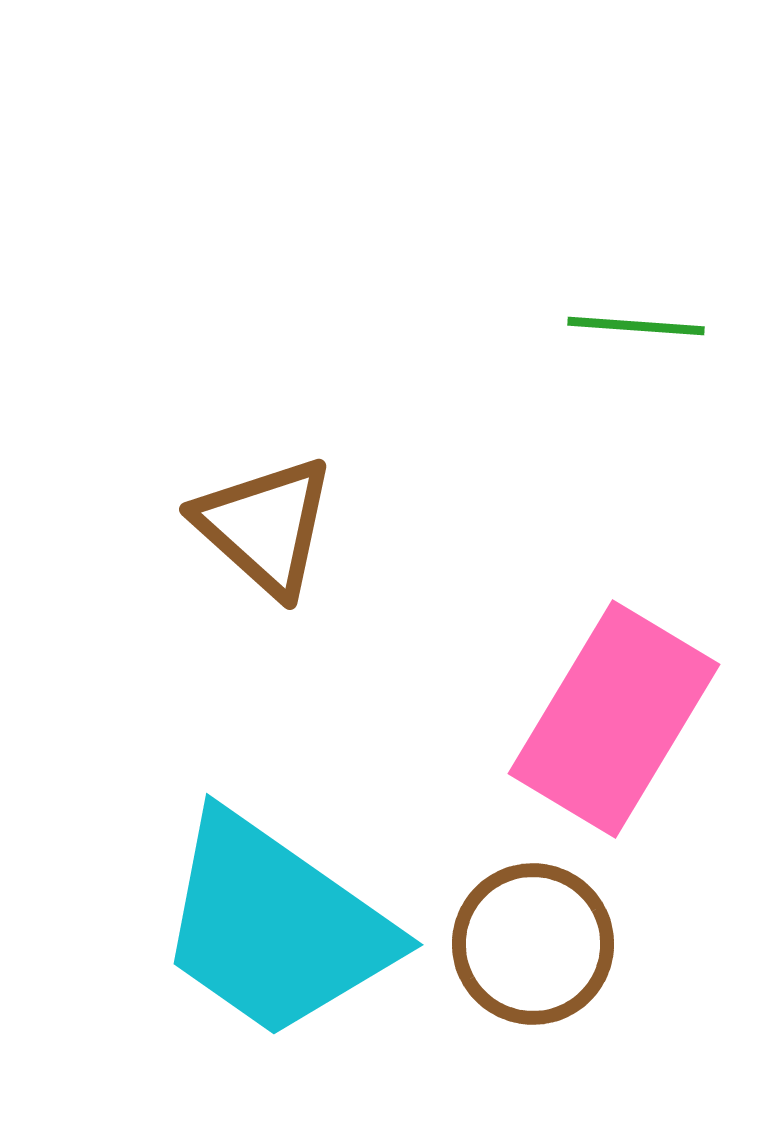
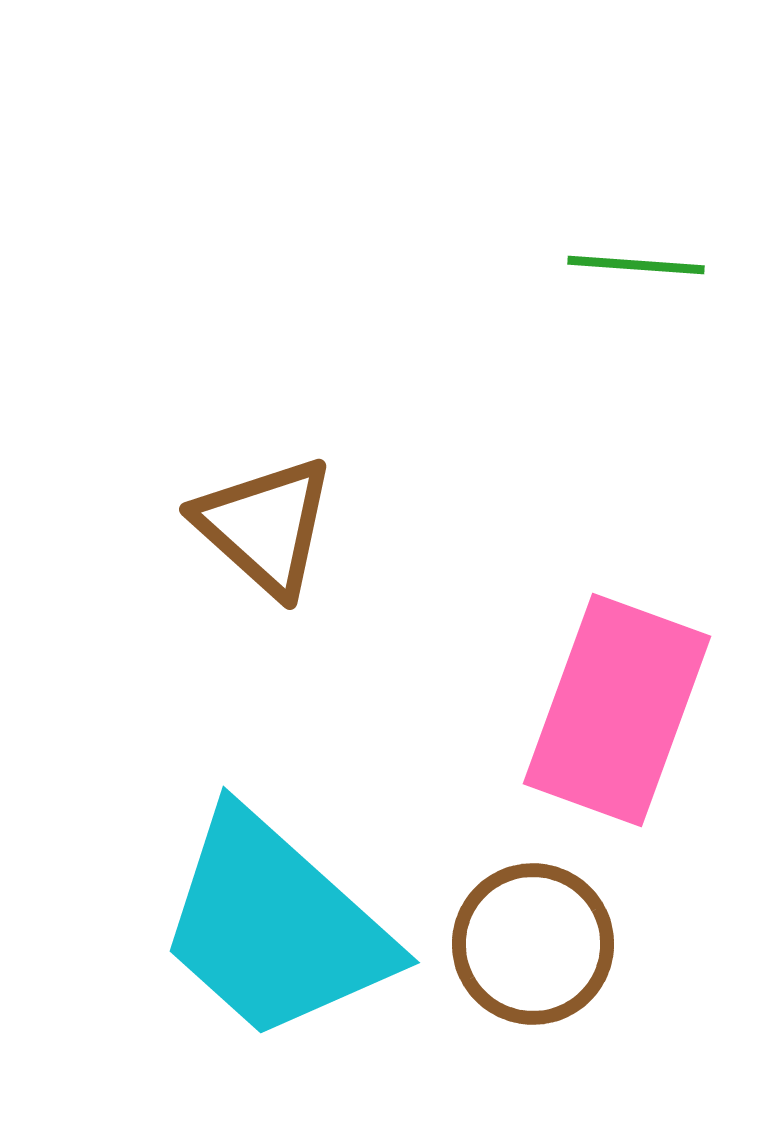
green line: moved 61 px up
pink rectangle: moved 3 px right, 9 px up; rotated 11 degrees counterclockwise
cyan trapezoid: rotated 7 degrees clockwise
